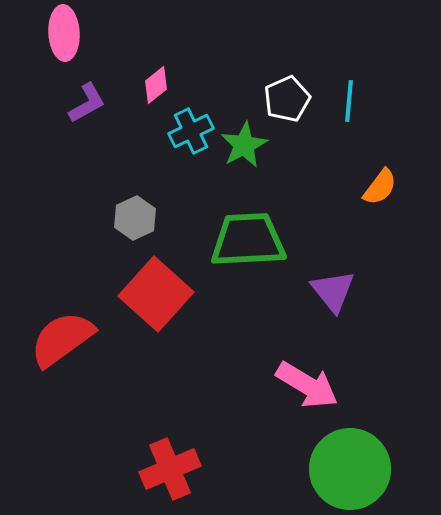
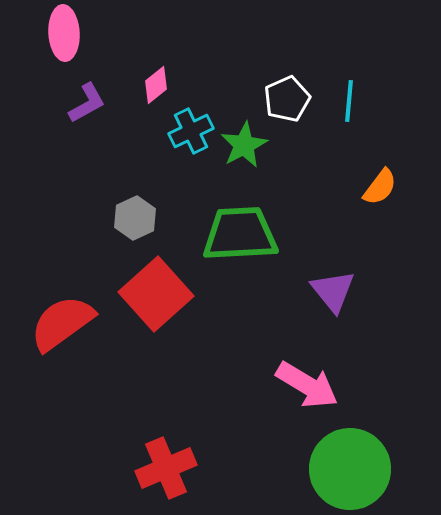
green trapezoid: moved 8 px left, 6 px up
red square: rotated 6 degrees clockwise
red semicircle: moved 16 px up
red cross: moved 4 px left, 1 px up
